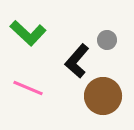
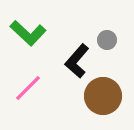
pink line: rotated 68 degrees counterclockwise
